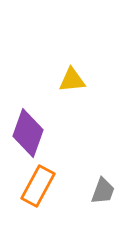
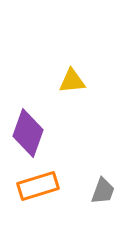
yellow triangle: moved 1 px down
orange rectangle: rotated 45 degrees clockwise
